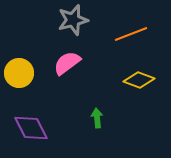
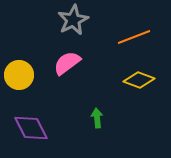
gray star: rotated 12 degrees counterclockwise
orange line: moved 3 px right, 3 px down
yellow circle: moved 2 px down
